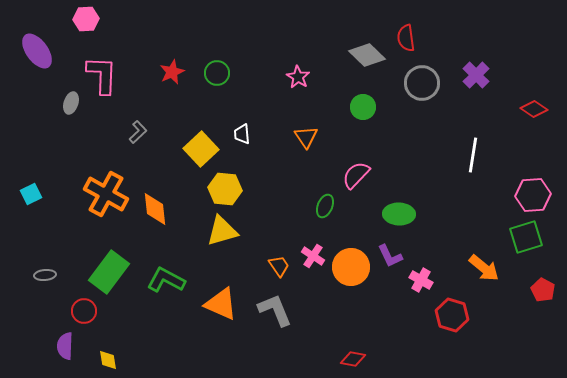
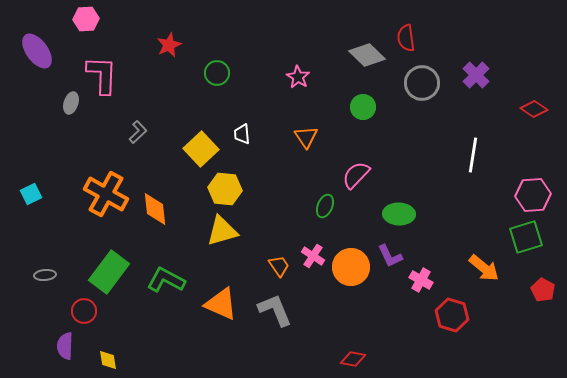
red star at (172, 72): moved 3 px left, 27 px up
